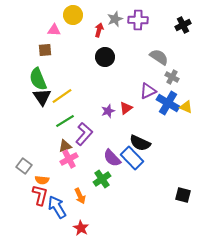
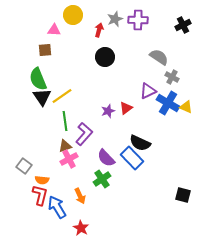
green line: rotated 66 degrees counterclockwise
purple semicircle: moved 6 px left
